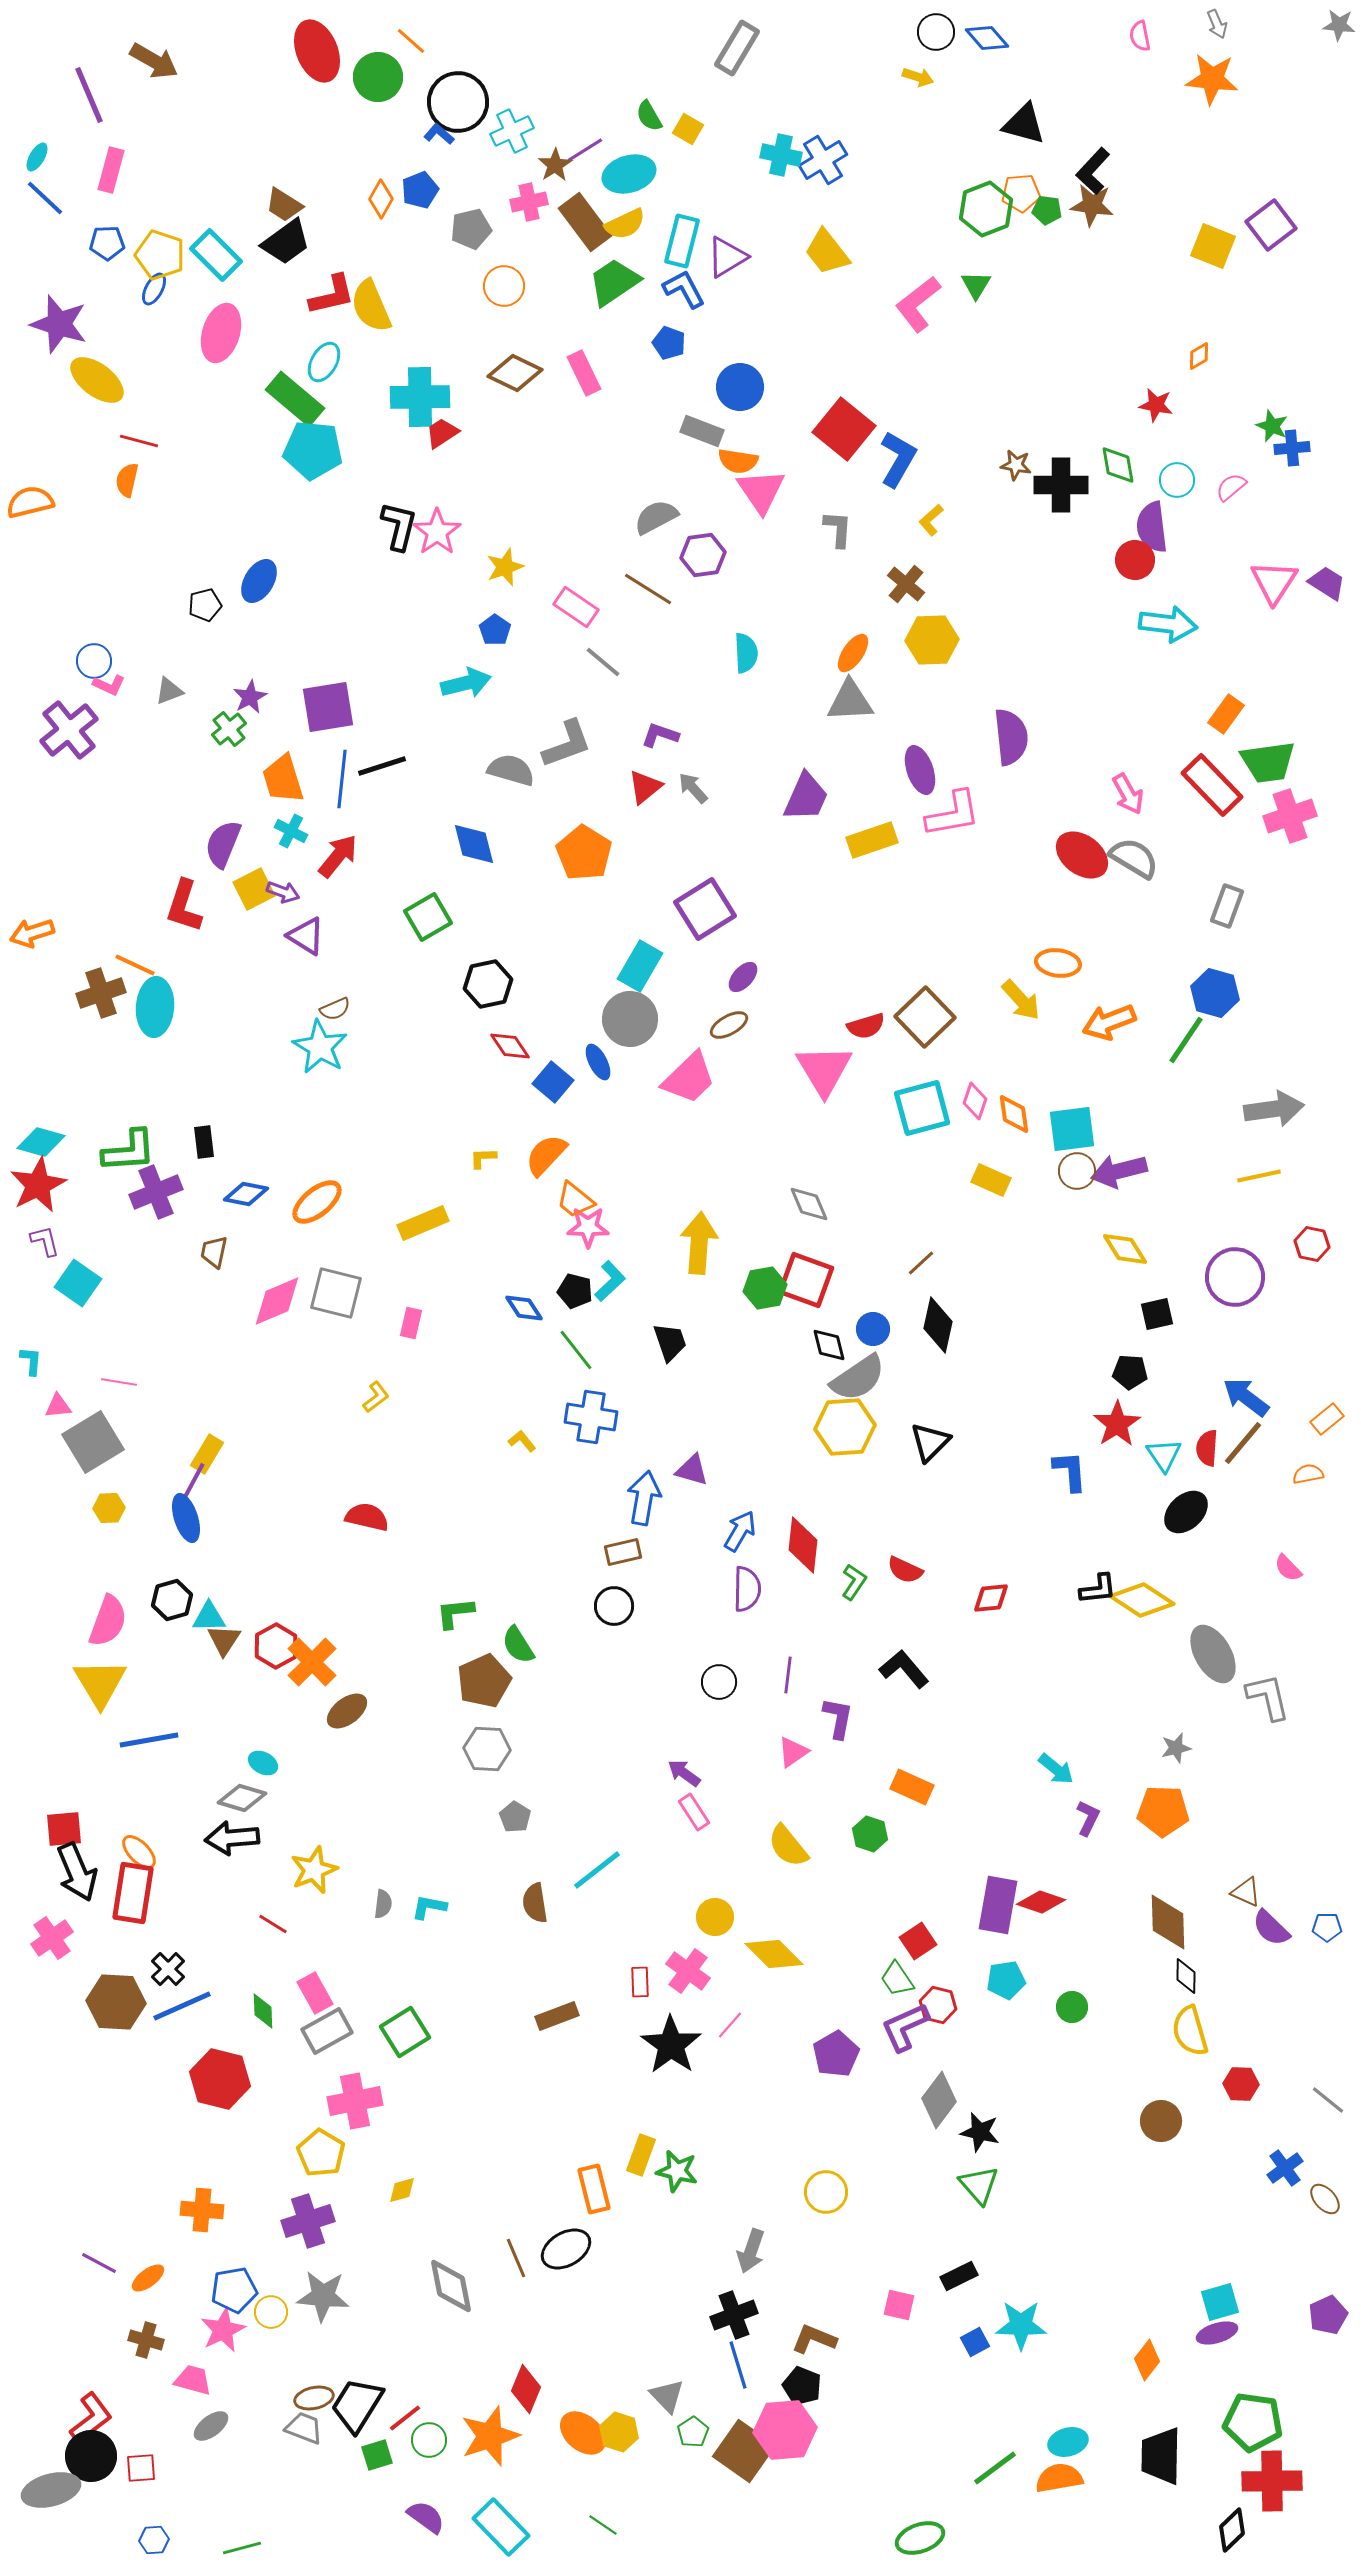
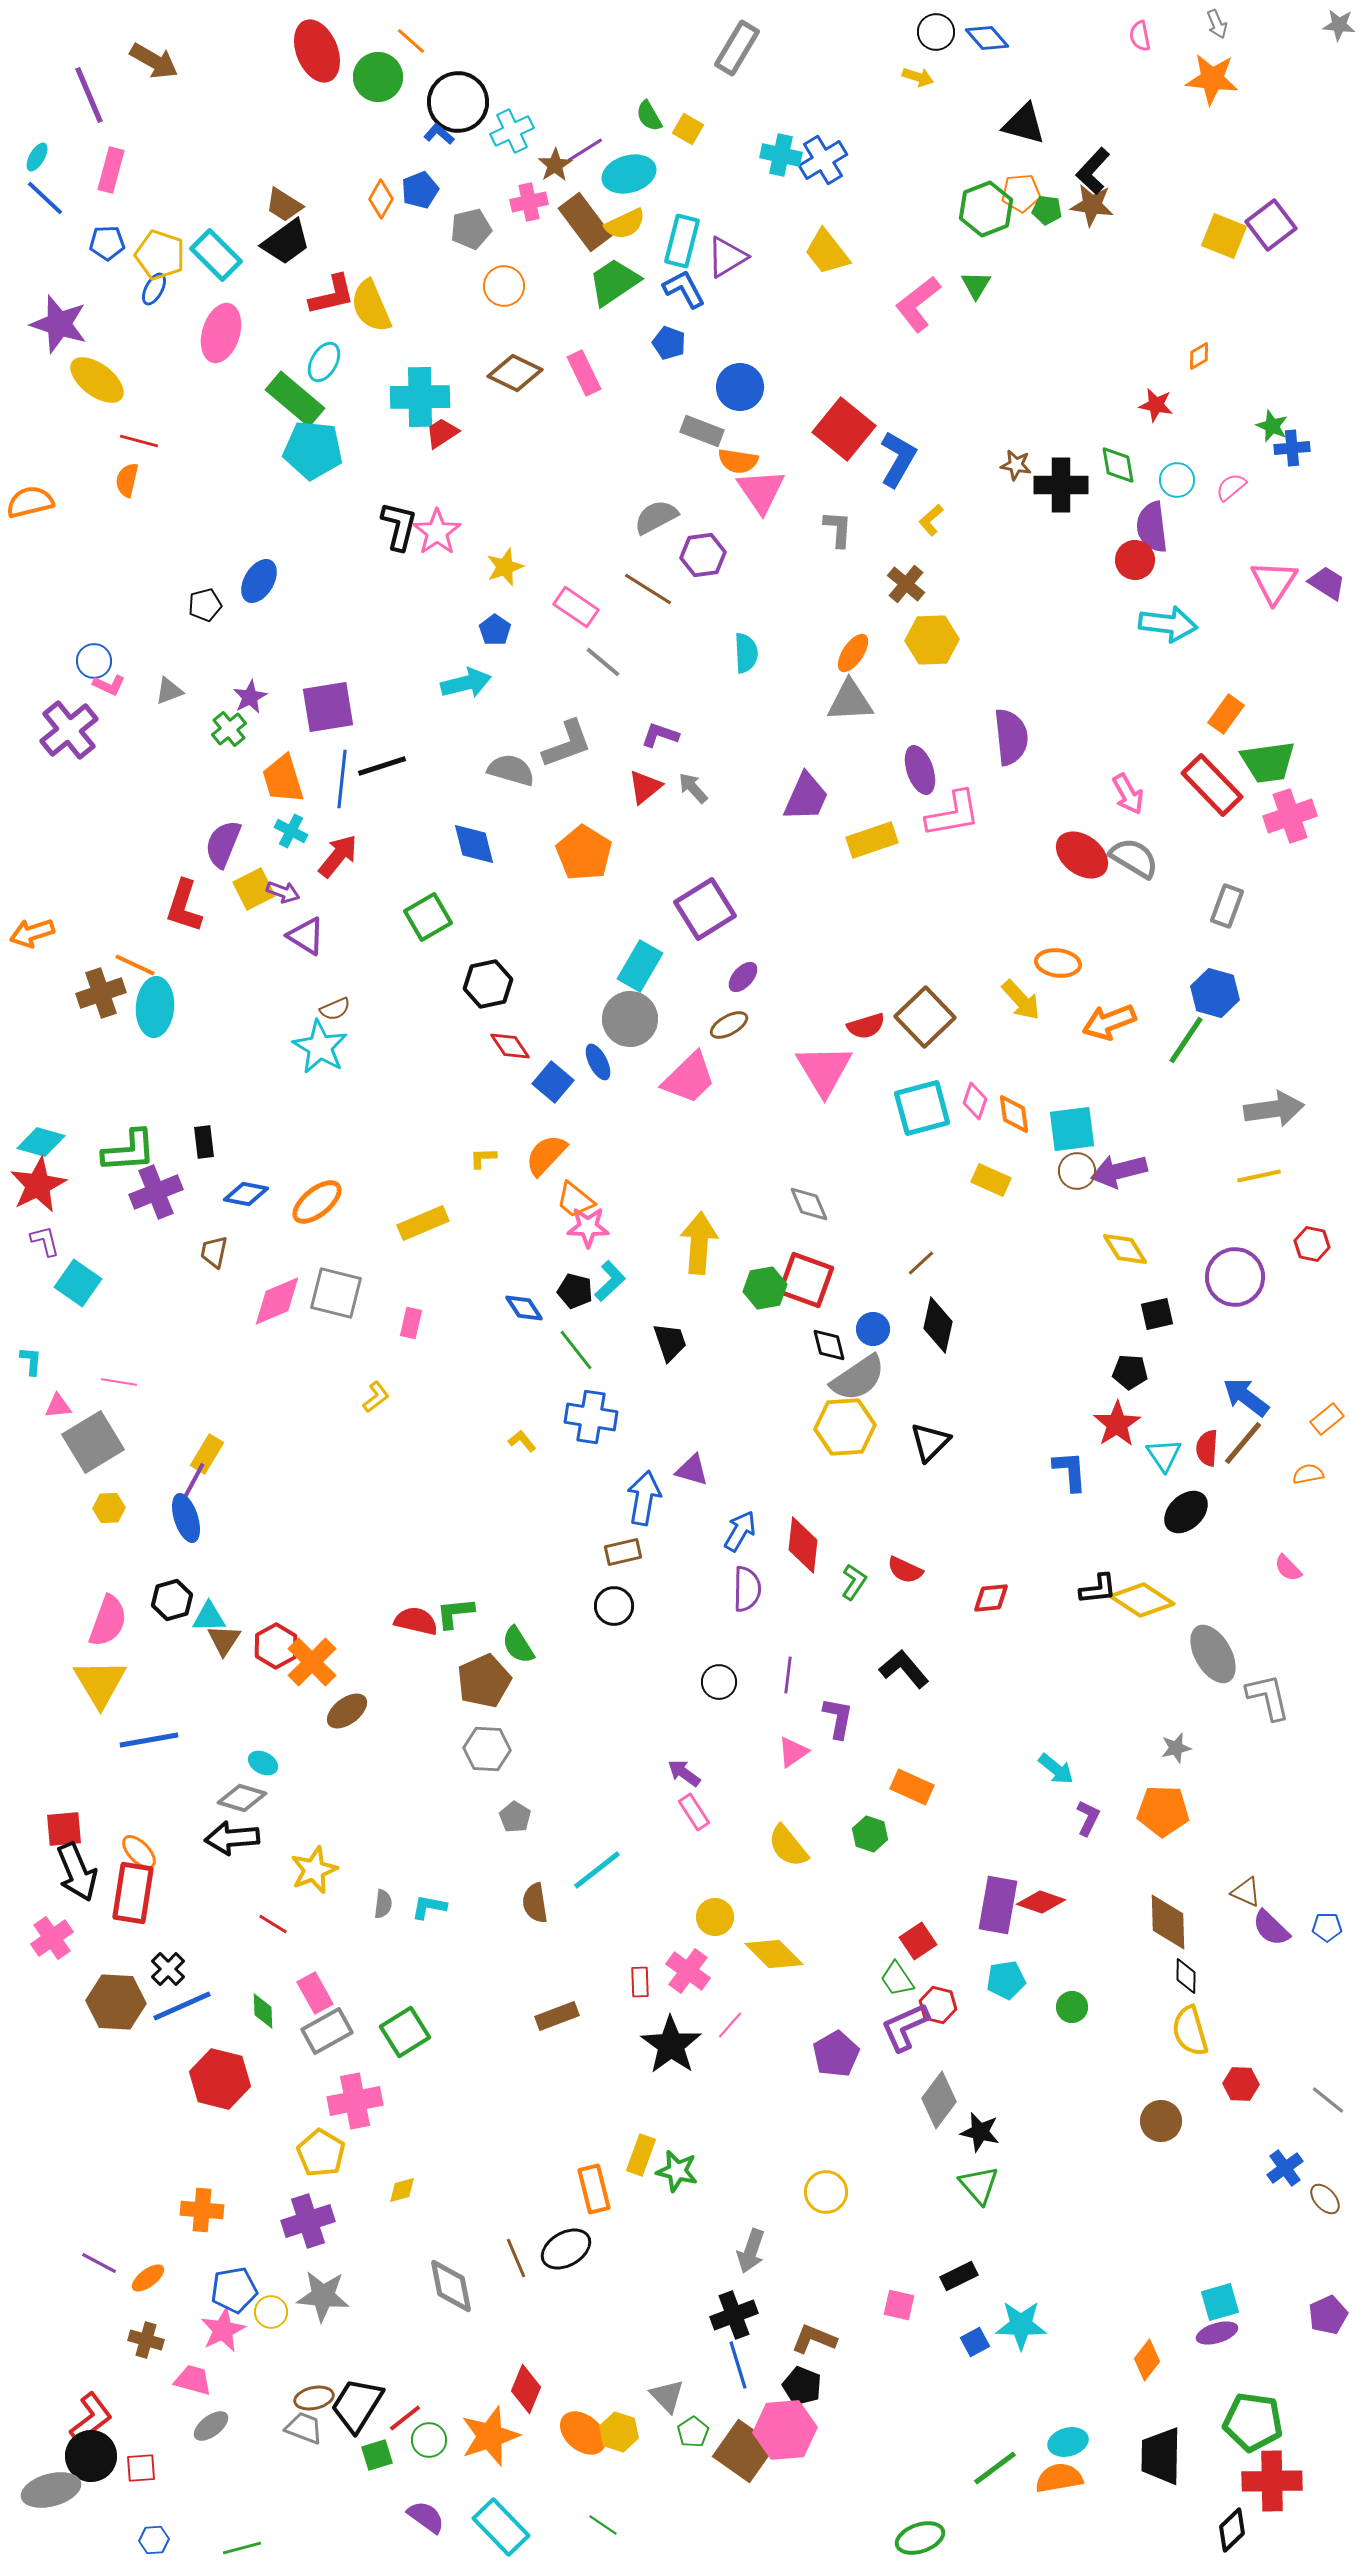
yellow square at (1213, 246): moved 11 px right, 10 px up
red semicircle at (367, 1517): moved 49 px right, 104 px down
